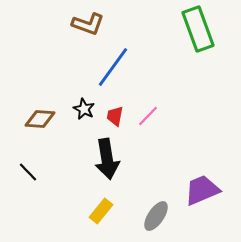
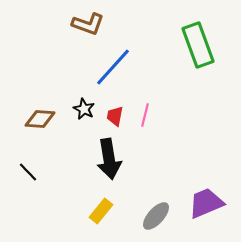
green rectangle: moved 16 px down
blue line: rotated 6 degrees clockwise
pink line: moved 3 px left, 1 px up; rotated 30 degrees counterclockwise
black arrow: moved 2 px right
purple trapezoid: moved 4 px right, 13 px down
gray ellipse: rotated 8 degrees clockwise
